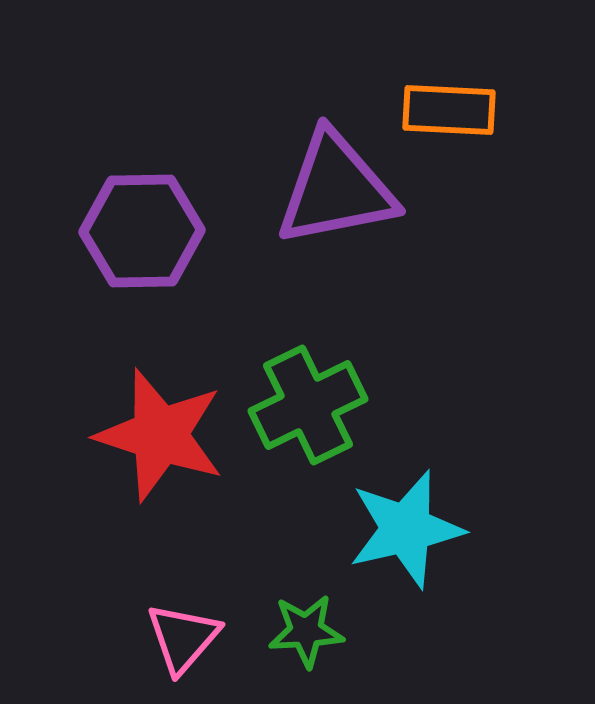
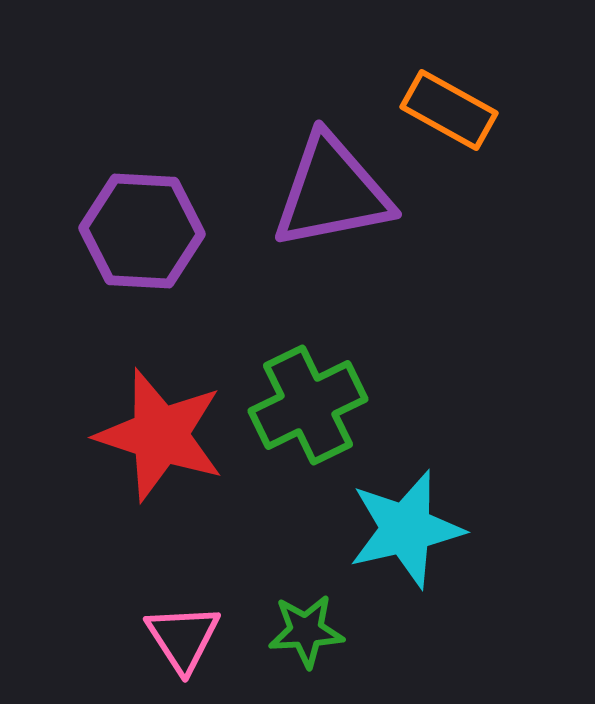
orange rectangle: rotated 26 degrees clockwise
purple triangle: moved 4 px left, 3 px down
purple hexagon: rotated 4 degrees clockwise
pink triangle: rotated 14 degrees counterclockwise
